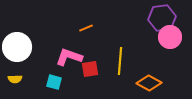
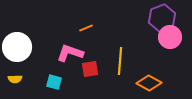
purple hexagon: rotated 12 degrees counterclockwise
pink L-shape: moved 1 px right, 4 px up
